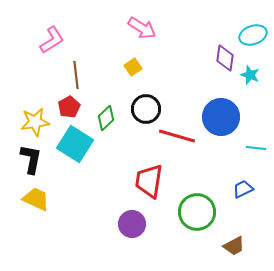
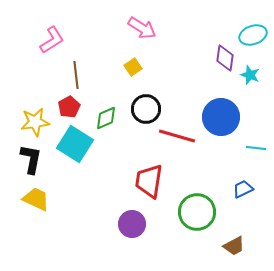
green diamond: rotated 20 degrees clockwise
